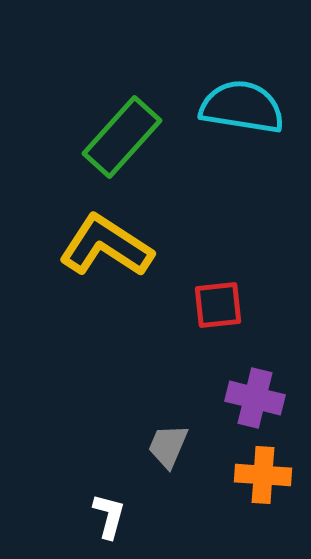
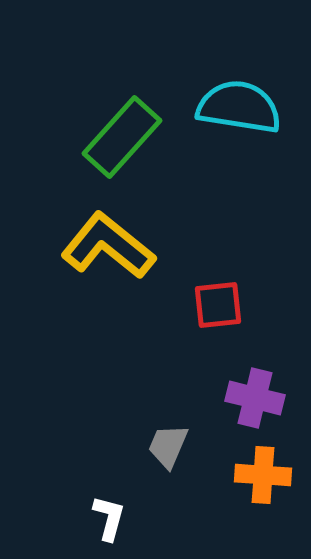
cyan semicircle: moved 3 px left
yellow L-shape: moved 2 px right; rotated 6 degrees clockwise
white L-shape: moved 2 px down
